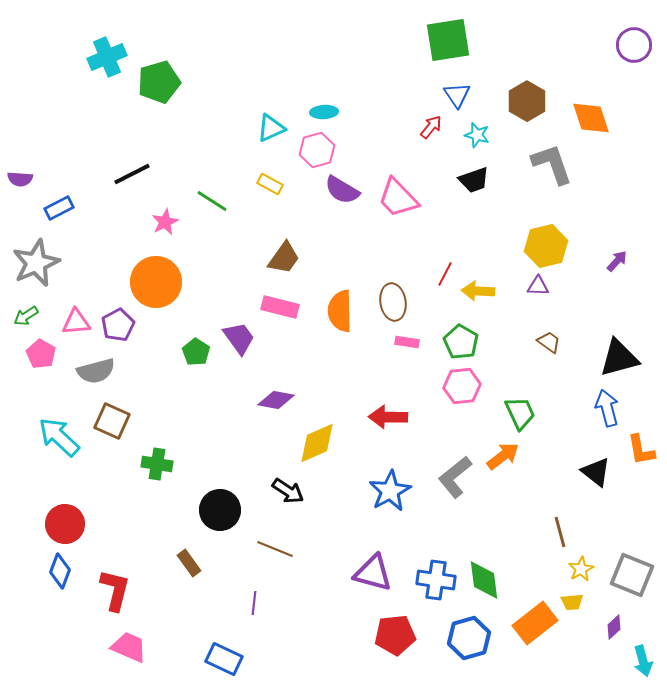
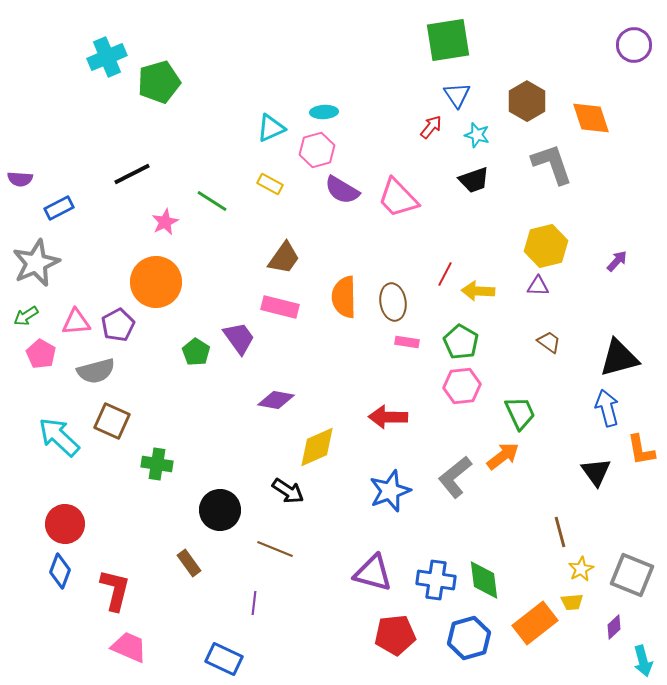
orange semicircle at (340, 311): moved 4 px right, 14 px up
yellow diamond at (317, 443): moved 4 px down
black triangle at (596, 472): rotated 16 degrees clockwise
blue star at (390, 491): rotated 9 degrees clockwise
